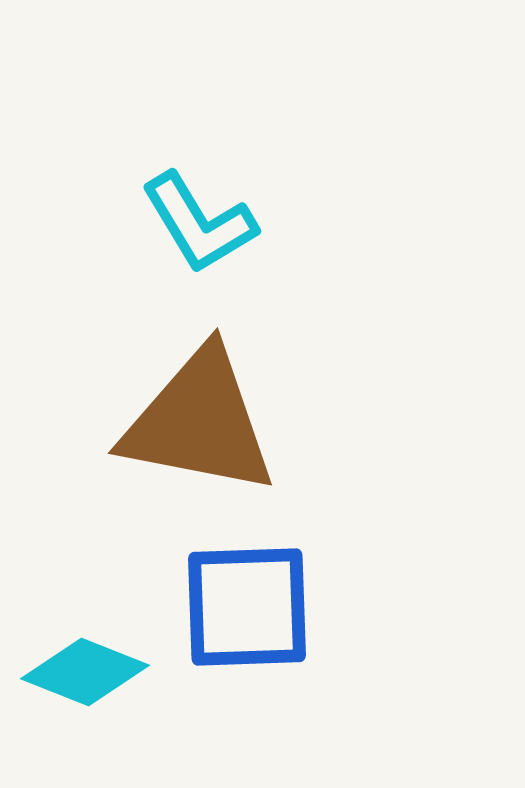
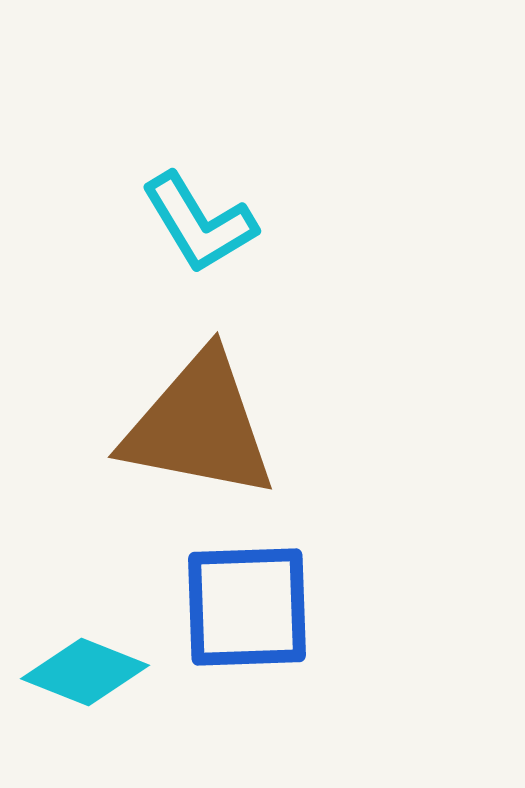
brown triangle: moved 4 px down
